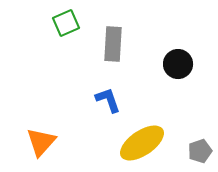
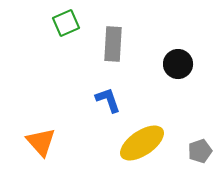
orange triangle: rotated 24 degrees counterclockwise
